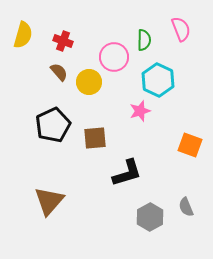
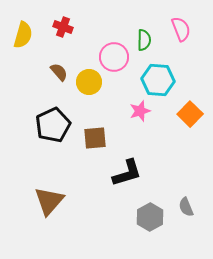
red cross: moved 14 px up
cyan hexagon: rotated 20 degrees counterclockwise
orange square: moved 31 px up; rotated 25 degrees clockwise
